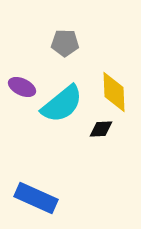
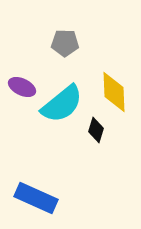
black diamond: moved 5 px left, 1 px down; rotated 70 degrees counterclockwise
